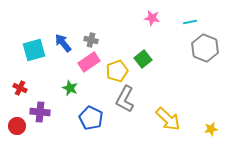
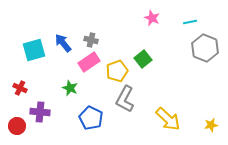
pink star: rotated 14 degrees clockwise
yellow star: moved 4 px up
